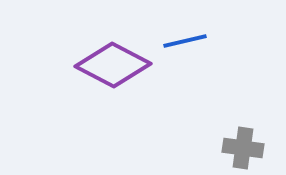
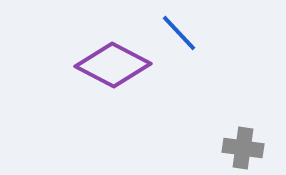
blue line: moved 6 px left, 8 px up; rotated 60 degrees clockwise
